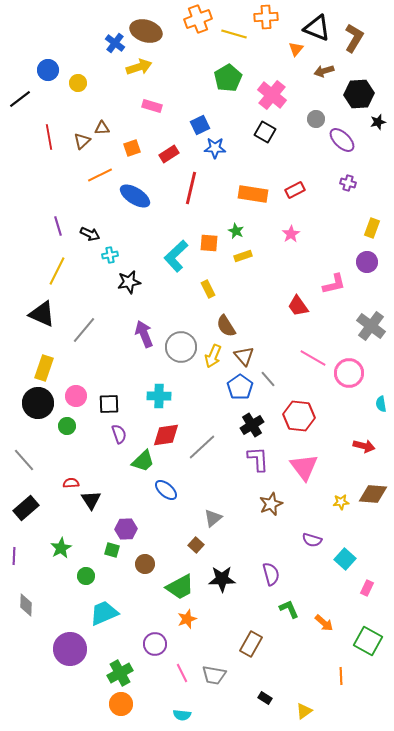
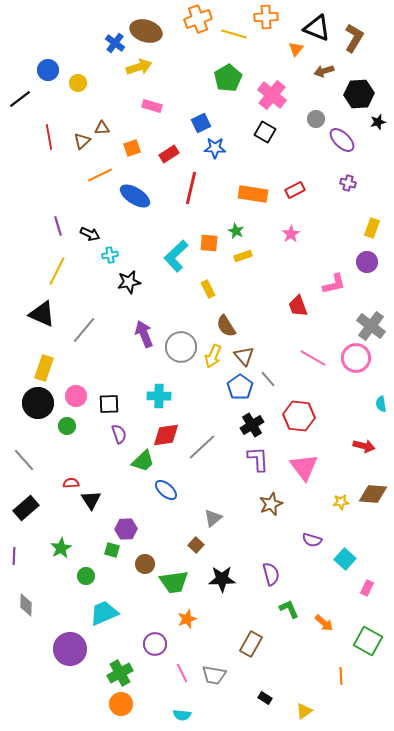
blue square at (200, 125): moved 1 px right, 2 px up
red trapezoid at (298, 306): rotated 15 degrees clockwise
pink circle at (349, 373): moved 7 px right, 15 px up
green trapezoid at (180, 587): moved 6 px left, 5 px up; rotated 20 degrees clockwise
